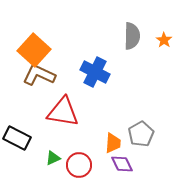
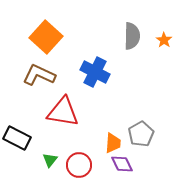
orange square: moved 12 px right, 13 px up
green triangle: moved 3 px left, 2 px down; rotated 28 degrees counterclockwise
